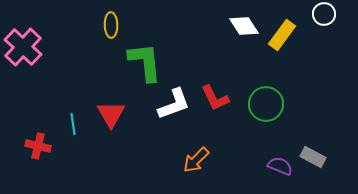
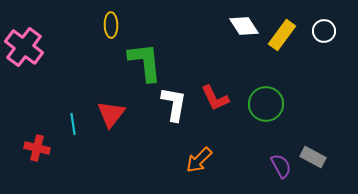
white circle: moved 17 px down
pink cross: moved 1 px right; rotated 6 degrees counterclockwise
white L-shape: rotated 60 degrees counterclockwise
red triangle: rotated 8 degrees clockwise
red cross: moved 1 px left, 2 px down
orange arrow: moved 3 px right
purple semicircle: moved 1 px right; rotated 40 degrees clockwise
